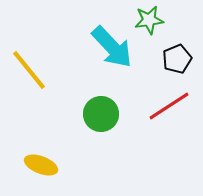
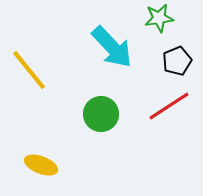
green star: moved 10 px right, 2 px up
black pentagon: moved 2 px down
